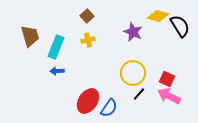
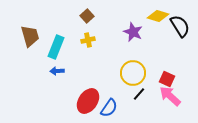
pink arrow: moved 1 px right; rotated 15 degrees clockwise
